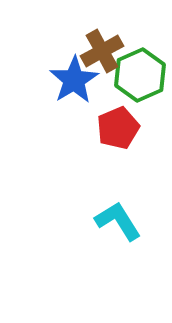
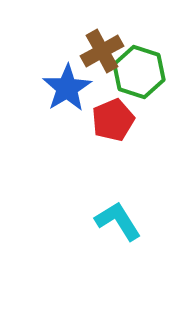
green hexagon: moved 1 px left, 3 px up; rotated 18 degrees counterclockwise
blue star: moved 7 px left, 8 px down
red pentagon: moved 5 px left, 8 px up
